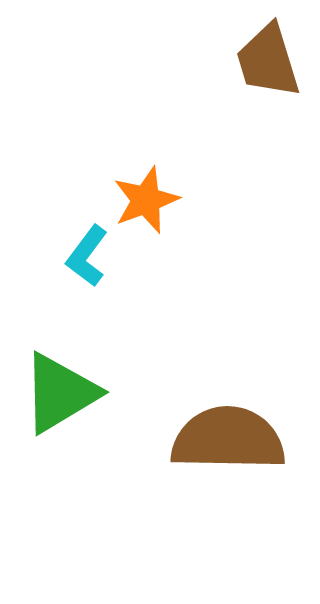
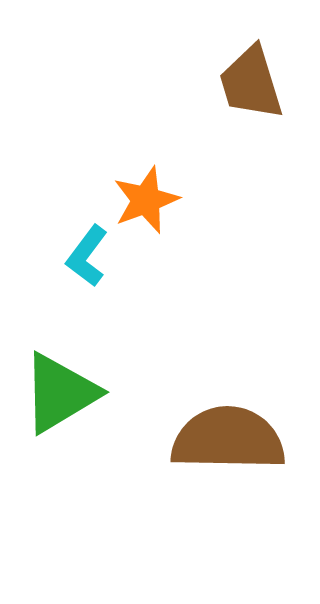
brown trapezoid: moved 17 px left, 22 px down
